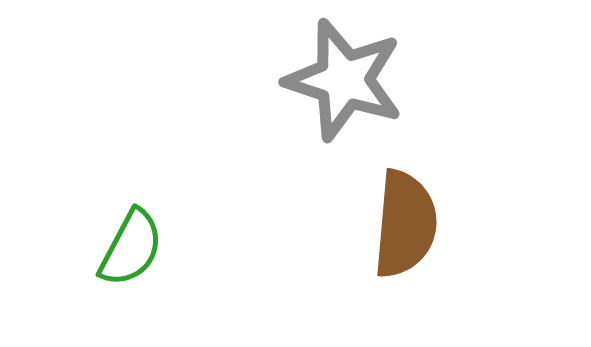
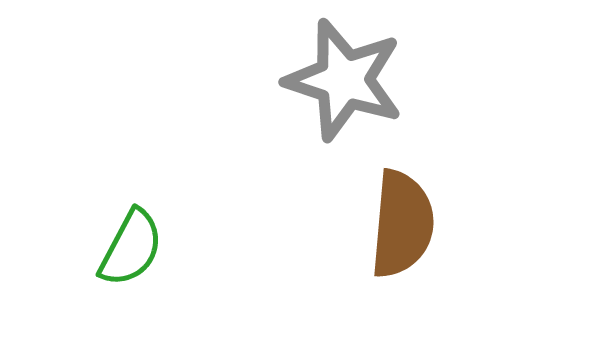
brown semicircle: moved 3 px left
